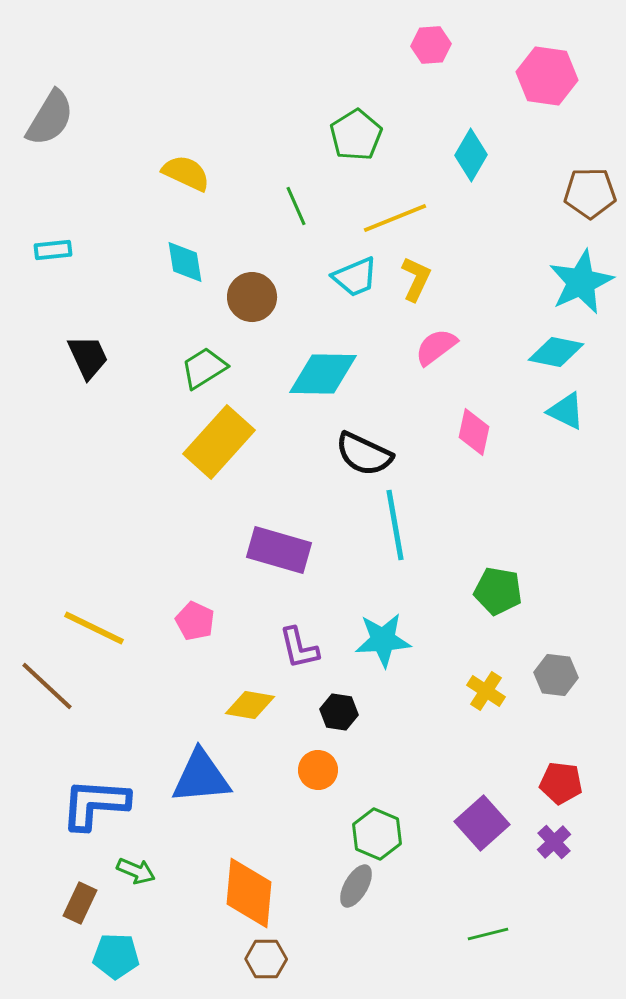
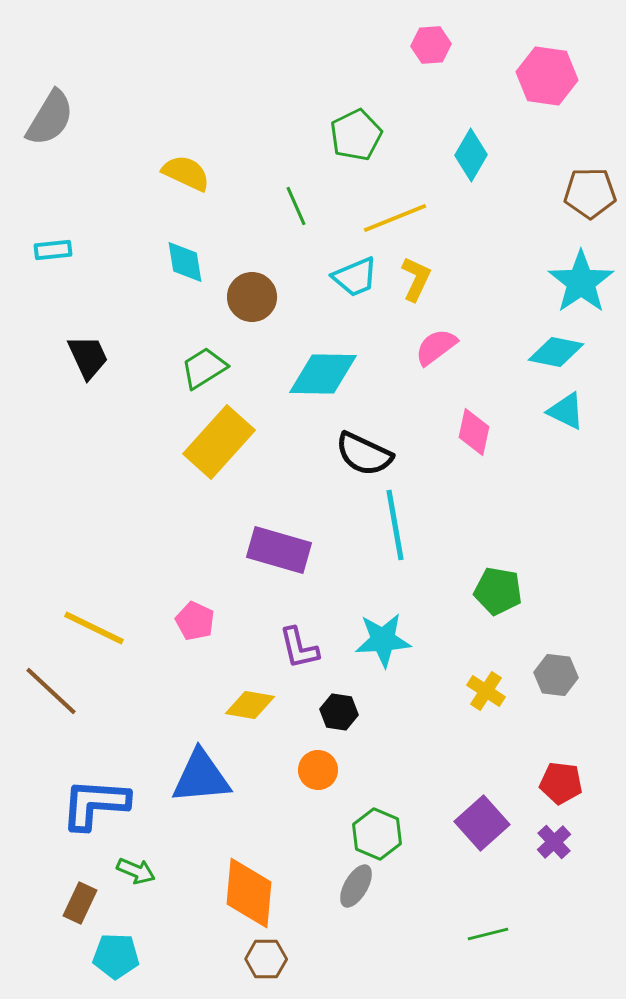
green pentagon at (356, 135): rotated 6 degrees clockwise
cyan star at (581, 282): rotated 10 degrees counterclockwise
brown line at (47, 686): moved 4 px right, 5 px down
